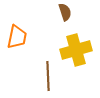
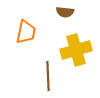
brown semicircle: rotated 114 degrees clockwise
orange trapezoid: moved 9 px right, 5 px up
